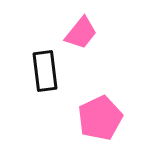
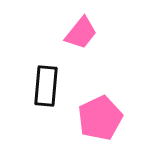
black rectangle: moved 1 px right, 15 px down; rotated 12 degrees clockwise
